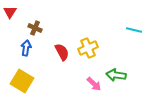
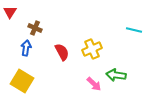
yellow cross: moved 4 px right, 1 px down
